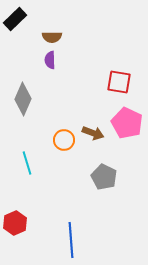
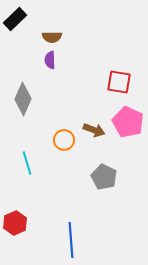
pink pentagon: moved 1 px right, 1 px up
brown arrow: moved 1 px right, 3 px up
